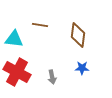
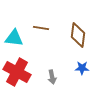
brown line: moved 1 px right, 3 px down
cyan triangle: moved 1 px up
